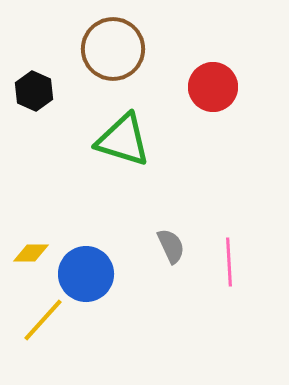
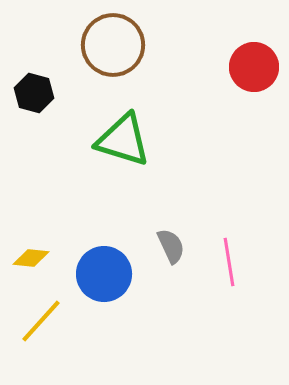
brown circle: moved 4 px up
red circle: moved 41 px right, 20 px up
black hexagon: moved 2 px down; rotated 9 degrees counterclockwise
yellow diamond: moved 5 px down; rotated 6 degrees clockwise
pink line: rotated 6 degrees counterclockwise
blue circle: moved 18 px right
yellow line: moved 2 px left, 1 px down
